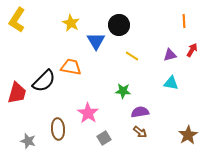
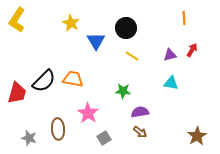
orange line: moved 3 px up
black circle: moved 7 px right, 3 px down
orange trapezoid: moved 2 px right, 12 px down
brown star: moved 9 px right, 1 px down
gray star: moved 1 px right, 3 px up
